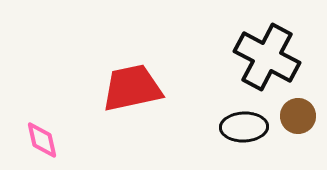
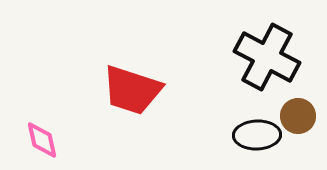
red trapezoid: moved 2 px down; rotated 150 degrees counterclockwise
black ellipse: moved 13 px right, 8 px down
